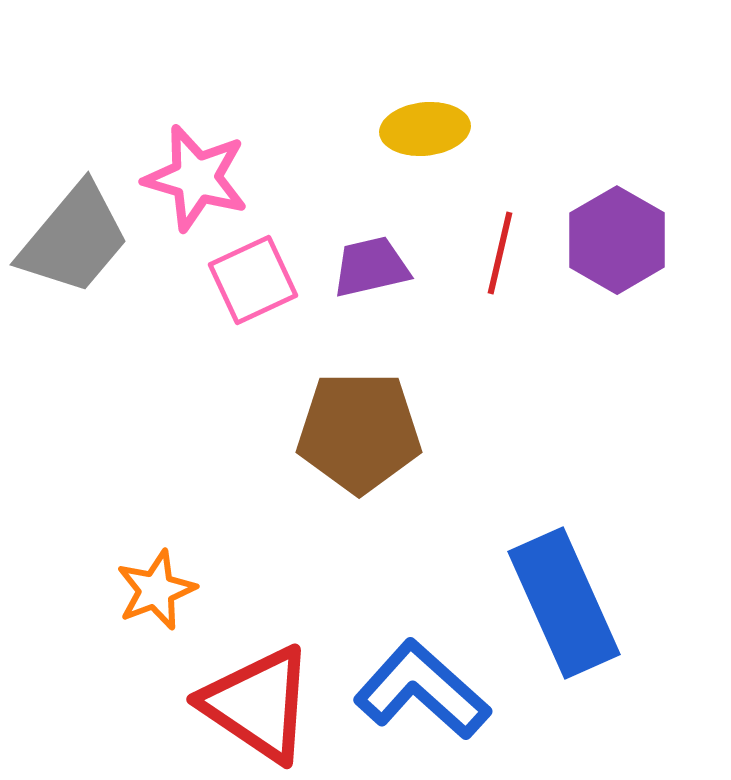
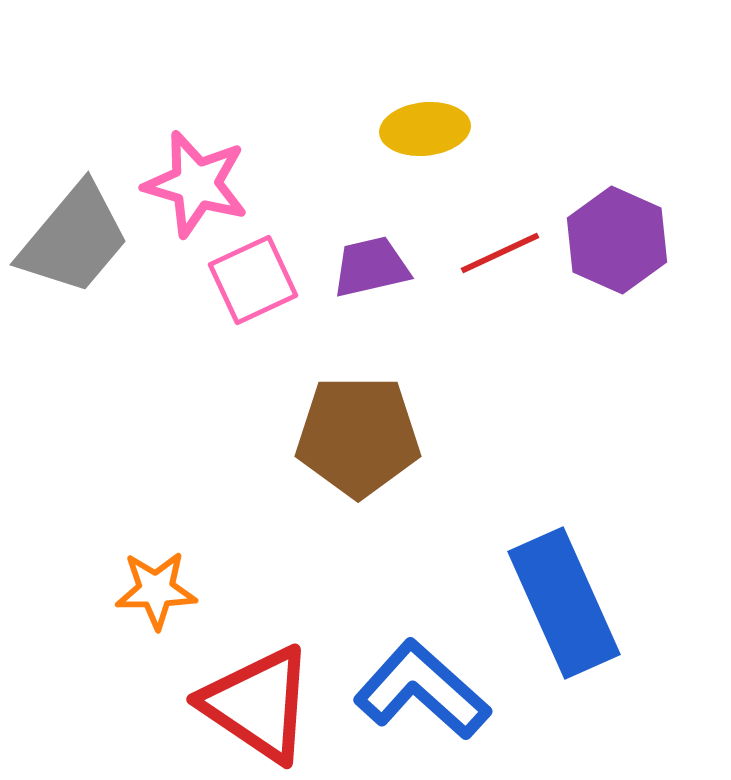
pink star: moved 6 px down
purple hexagon: rotated 6 degrees counterclockwise
red line: rotated 52 degrees clockwise
brown pentagon: moved 1 px left, 4 px down
orange star: rotated 20 degrees clockwise
